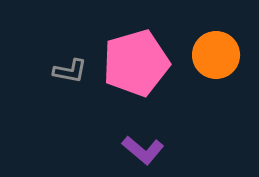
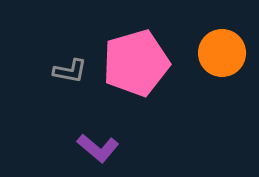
orange circle: moved 6 px right, 2 px up
purple L-shape: moved 45 px left, 2 px up
